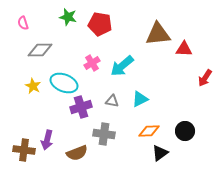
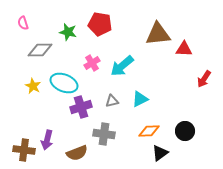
green star: moved 15 px down
red arrow: moved 1 px left, 1 px down
gray triangle: rotated 24 degrees counterclockwise
